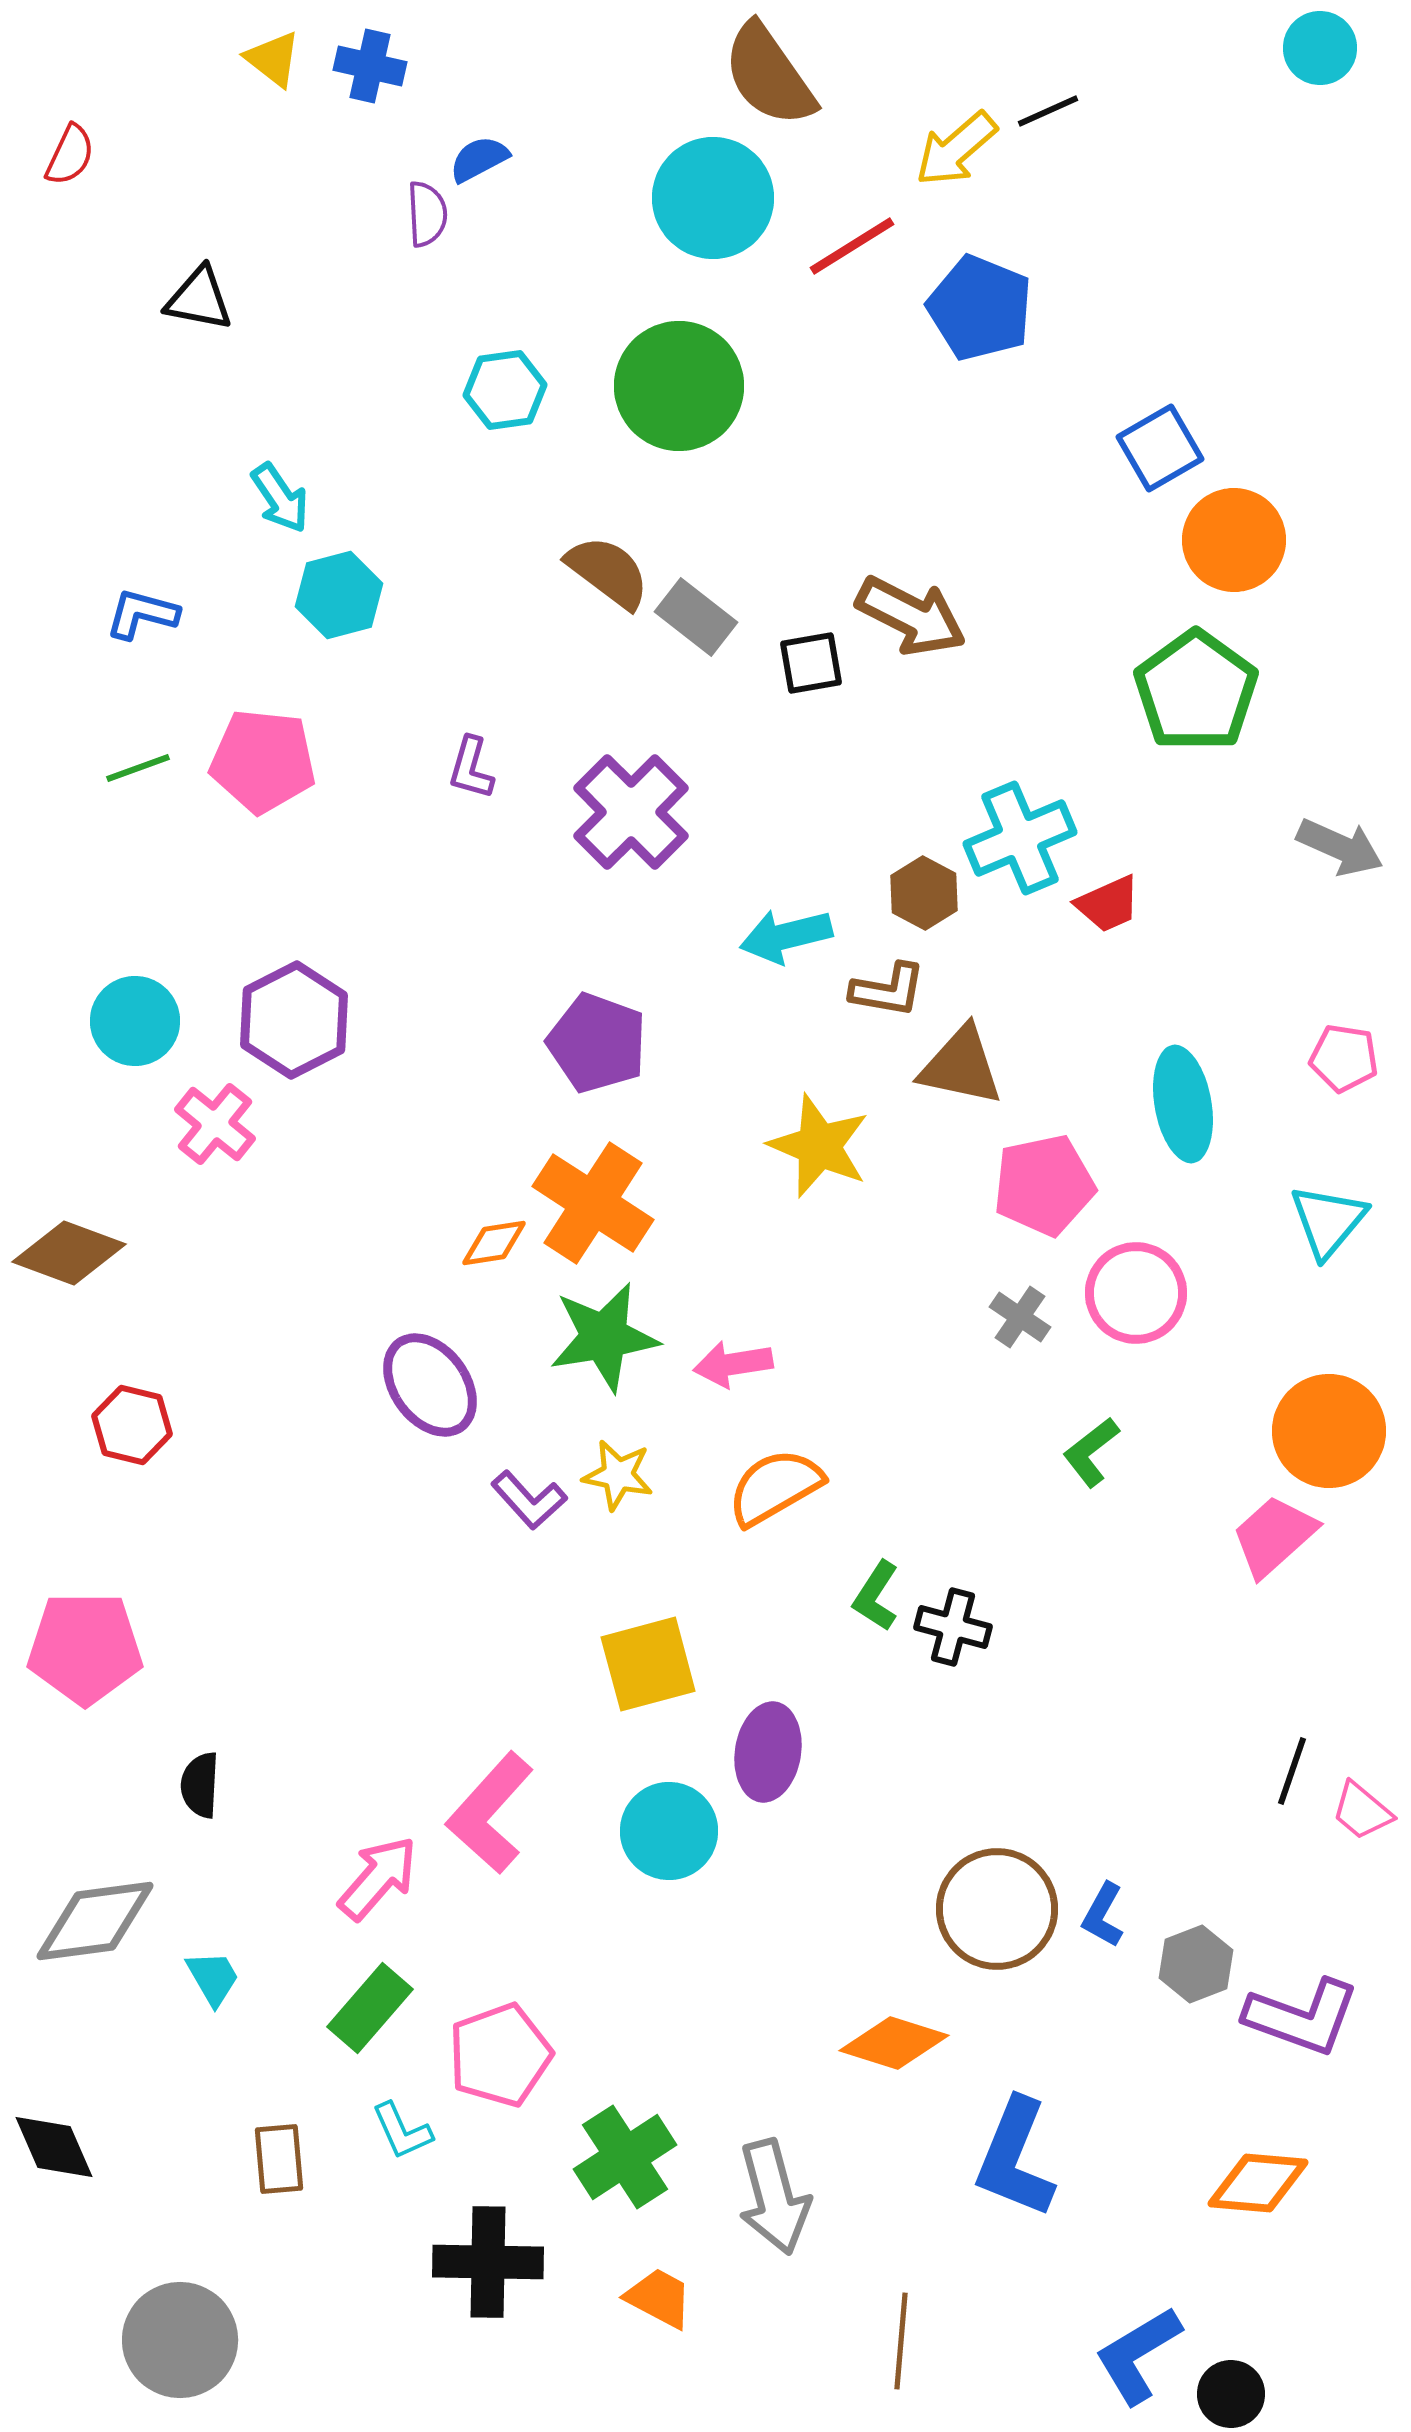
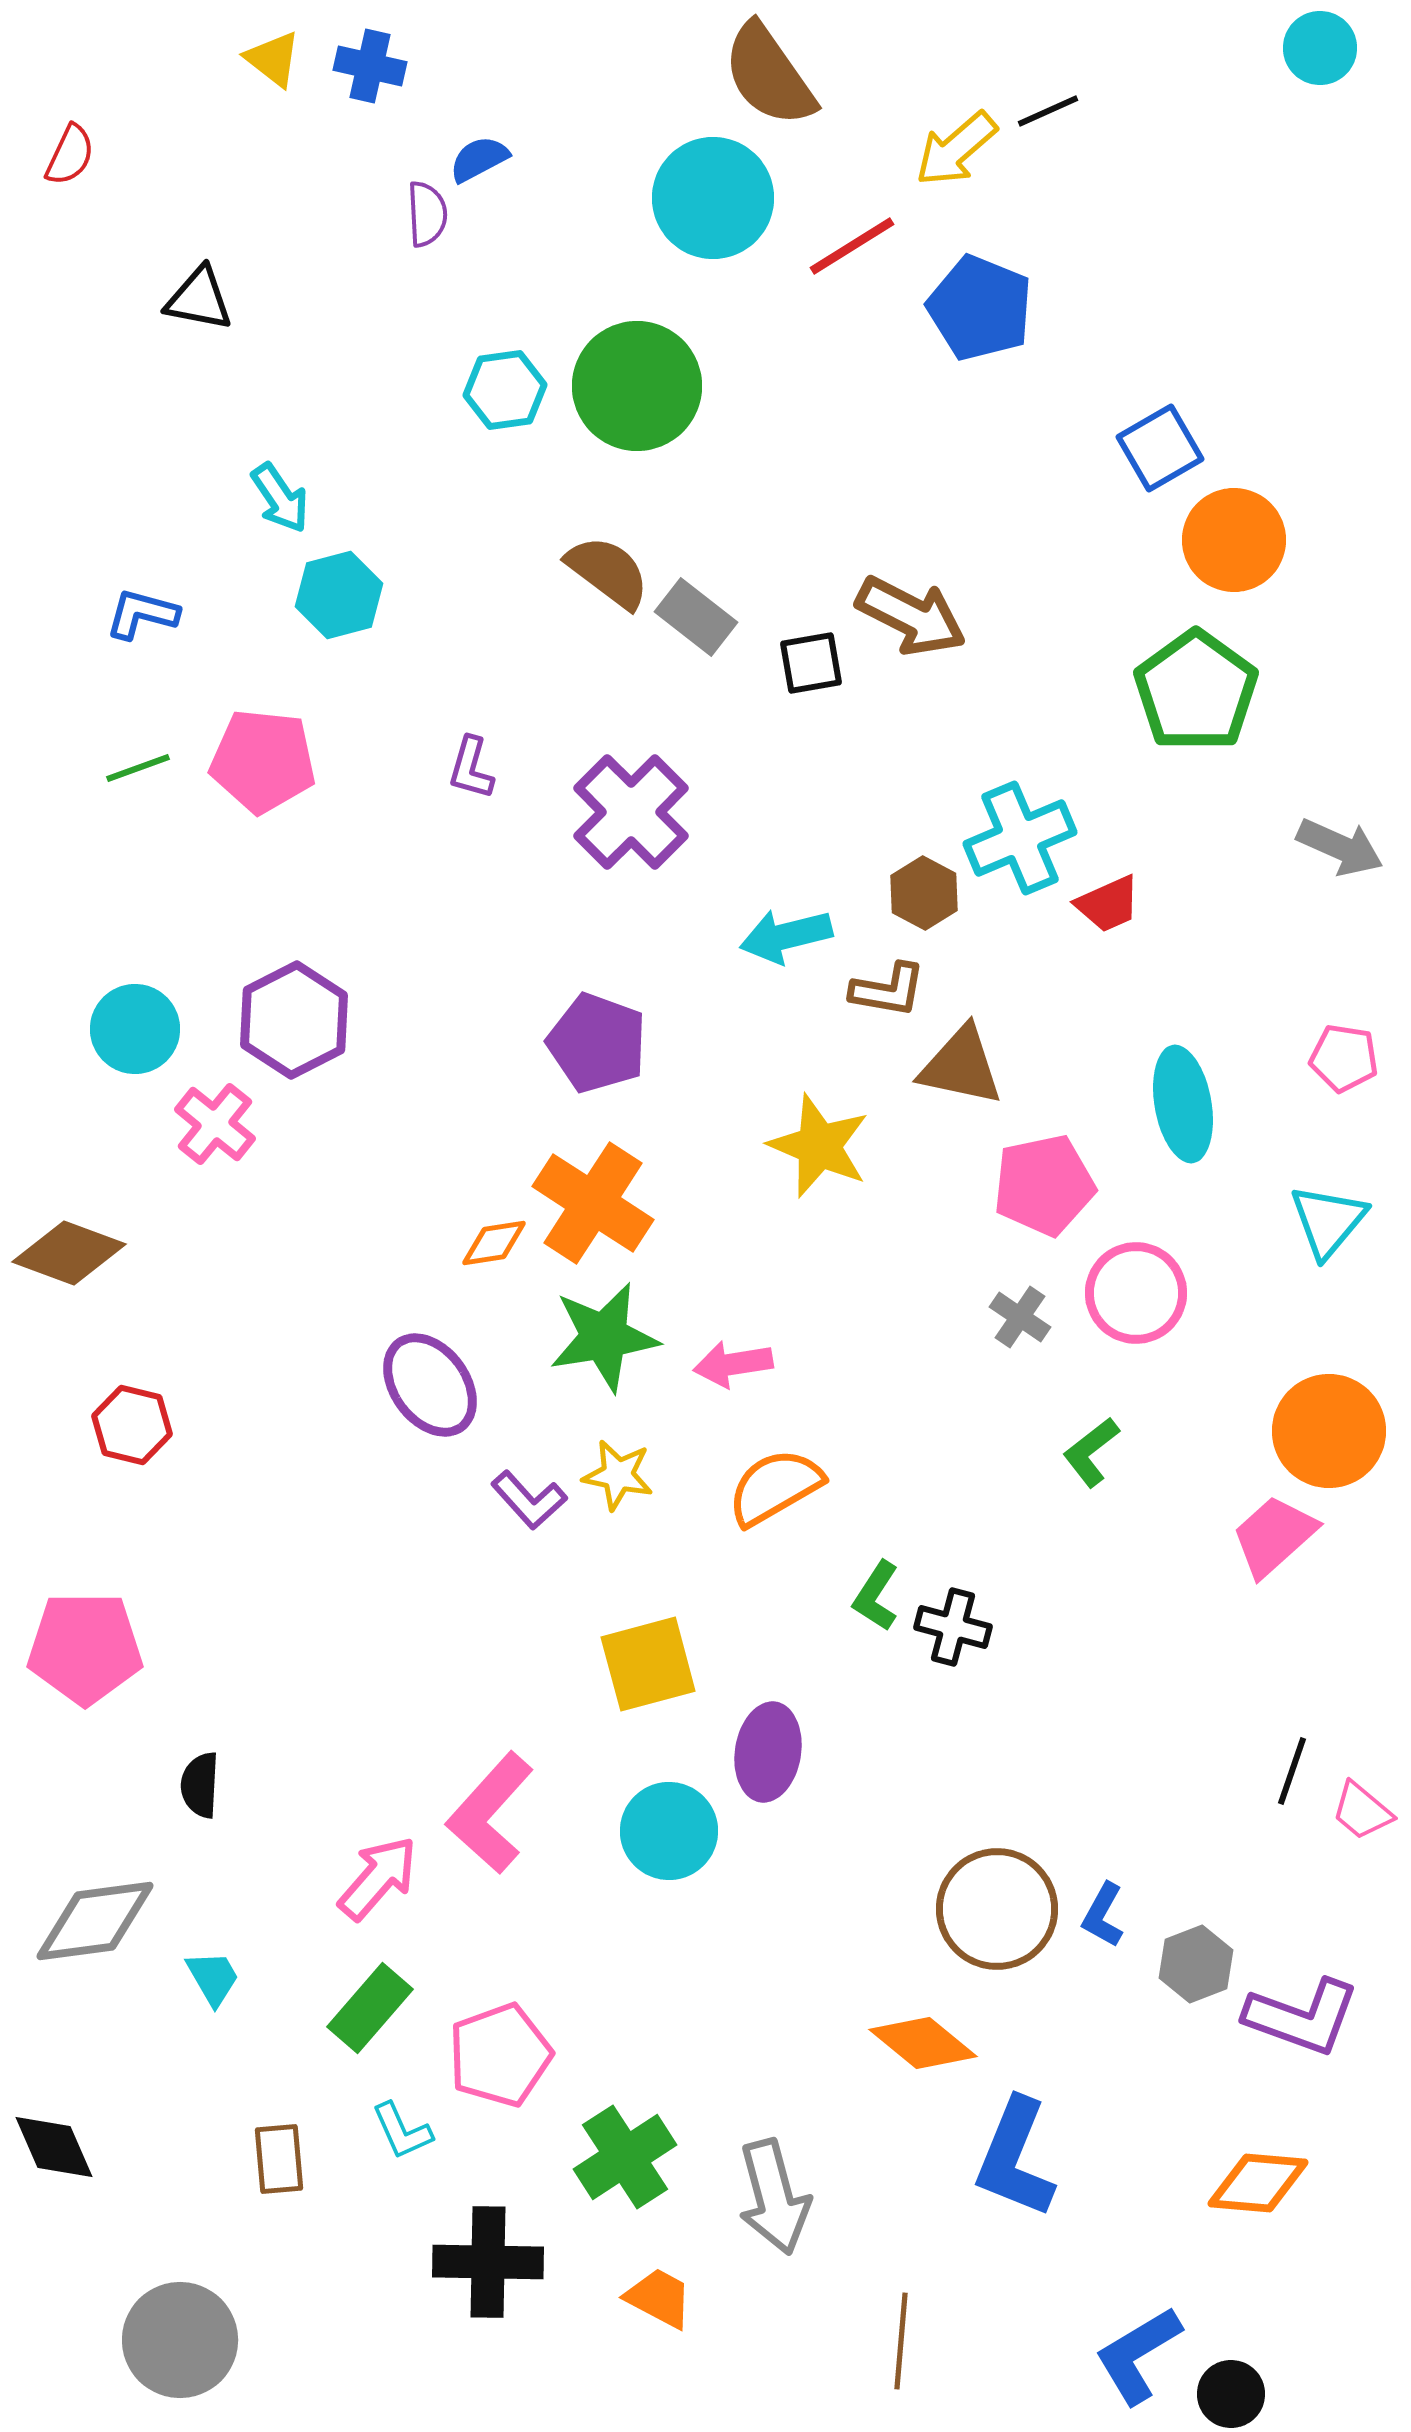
green circle at (679, 386): moved 42 px left
cyan circle at (135, 1021): moved 8 px down
orange diamond at (894, 2043): moved 29 px right; rotated 22 degrees clockwise
